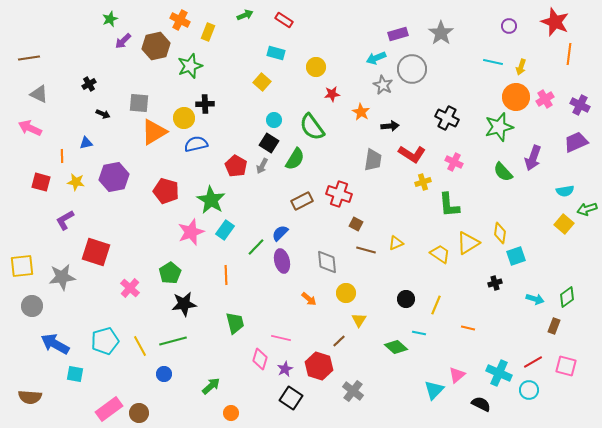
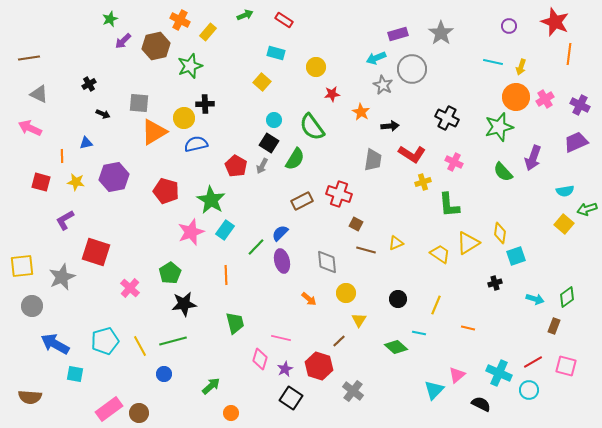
yellow rectangle at (208, 32): rotated 18 degrees clockwise
gray star at (62, 277): rotated 16 degrees counterclockwise
black circle at (406, 299): moved 8 px left
